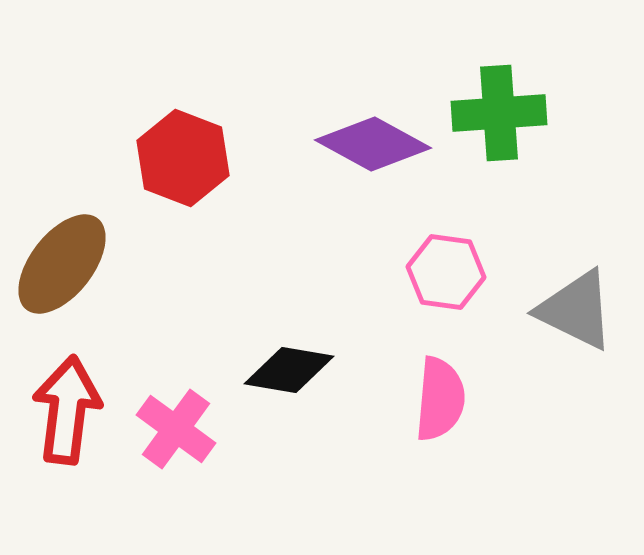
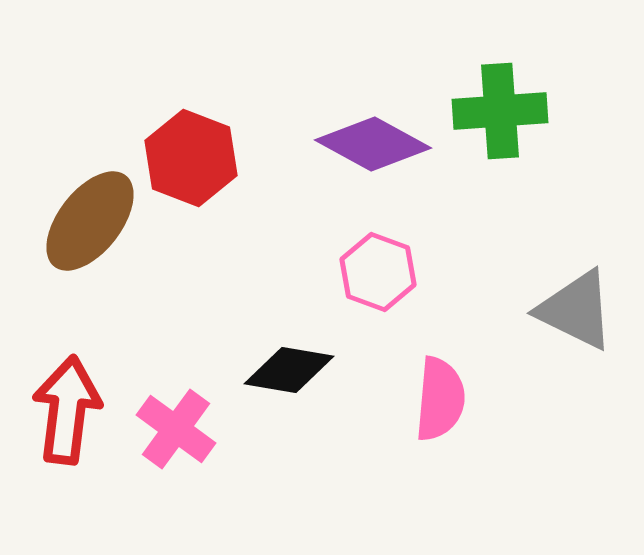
green cross: moved 1 px right, 2 px up
red hexagon: moved 8 px right
brown ellipse: moved 28 px right, 43 px up
pink hexagon: moved 68 px left; rotated 12 degrees clockwise
